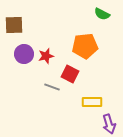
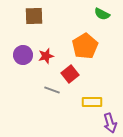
brown square: moved 20 px right, 9 px up
orange pentagon: rotated 25 degrees counterclockwise
purple circle: moved 1 px left, 1 px down
red square: rotated 24 degrees clockwise
gray line: moved 3 px down
purple arrow: moved 1 px right, 1 px up
